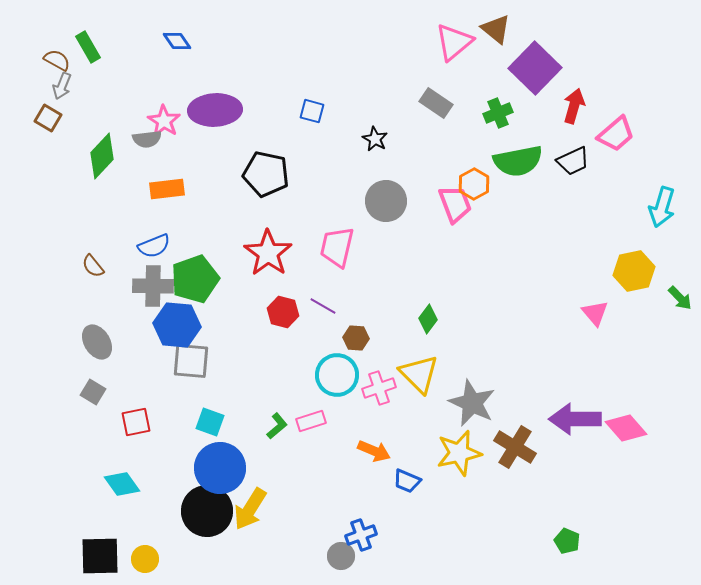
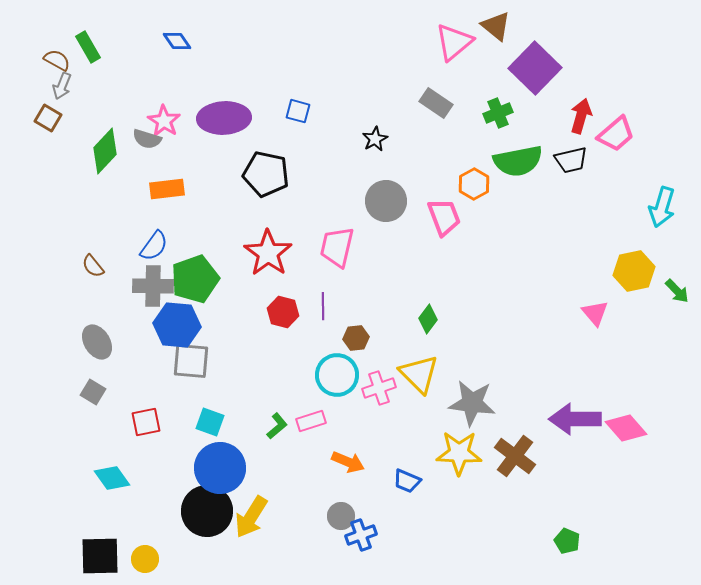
brown triangle at (496, 29): moved 3 px up
red arrow at (574, 106): moved 7 px right, 10 px down
purple ellipse at (215, 110): moved 9 px right, 8 px down
blue square at (312, 111): moved 14 px left
gray semicircle at (147, 139): rotated 24 degrees clockwise
black star at (375, 139): rotated 15 degrees clockwise
green diamond at (102, 156): moved 3 px right, 5 px up
black trapezoid at (573, 161): moved 2 px left, 1 px up; rotated 12 degrees clockwise
pink trapezoid at (455, 204): moved 11 px left, 13 px down
blue semicircle at (154, 246): rotated 32 degrees counterclockwise
green arrow at (680, 298): moved 3 px left, 7 px up
purple line at (323, 306): rotated 60 degrees clockwise
brown hexagon at (356, 338): rotated 10 degrees counterclockwise
gray star at (472, 403): rotated 18 degrees counterclockwise
red square at (136, 422): moved 10 px right
brown cross at (515, 447): moved 9 px down; rotated 6 degrees clockwise
orange arrow at (374, 451): moved 26 px left, 11 px down
yellow star at (459, 453): rotated 15 degrees clockwise
cyan diamond at (122, 484): moved 10 px left, 6 px up
yellow arrow at (250, 509): moved 1 px right, 8 px down
gray circle at (341, 556): moved 40 px up
